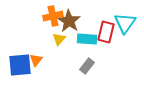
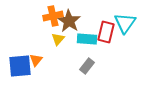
yellow triangle: moved 1 px left
blue square: moved 1 px down
